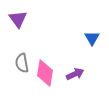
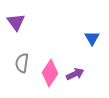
purple triangle: moved 2 px left, 3 px down
gray semicircle: rotated 18 degrees clockwise
pink diamond: moved 5 px right; rotated 24 degrees clockwise
